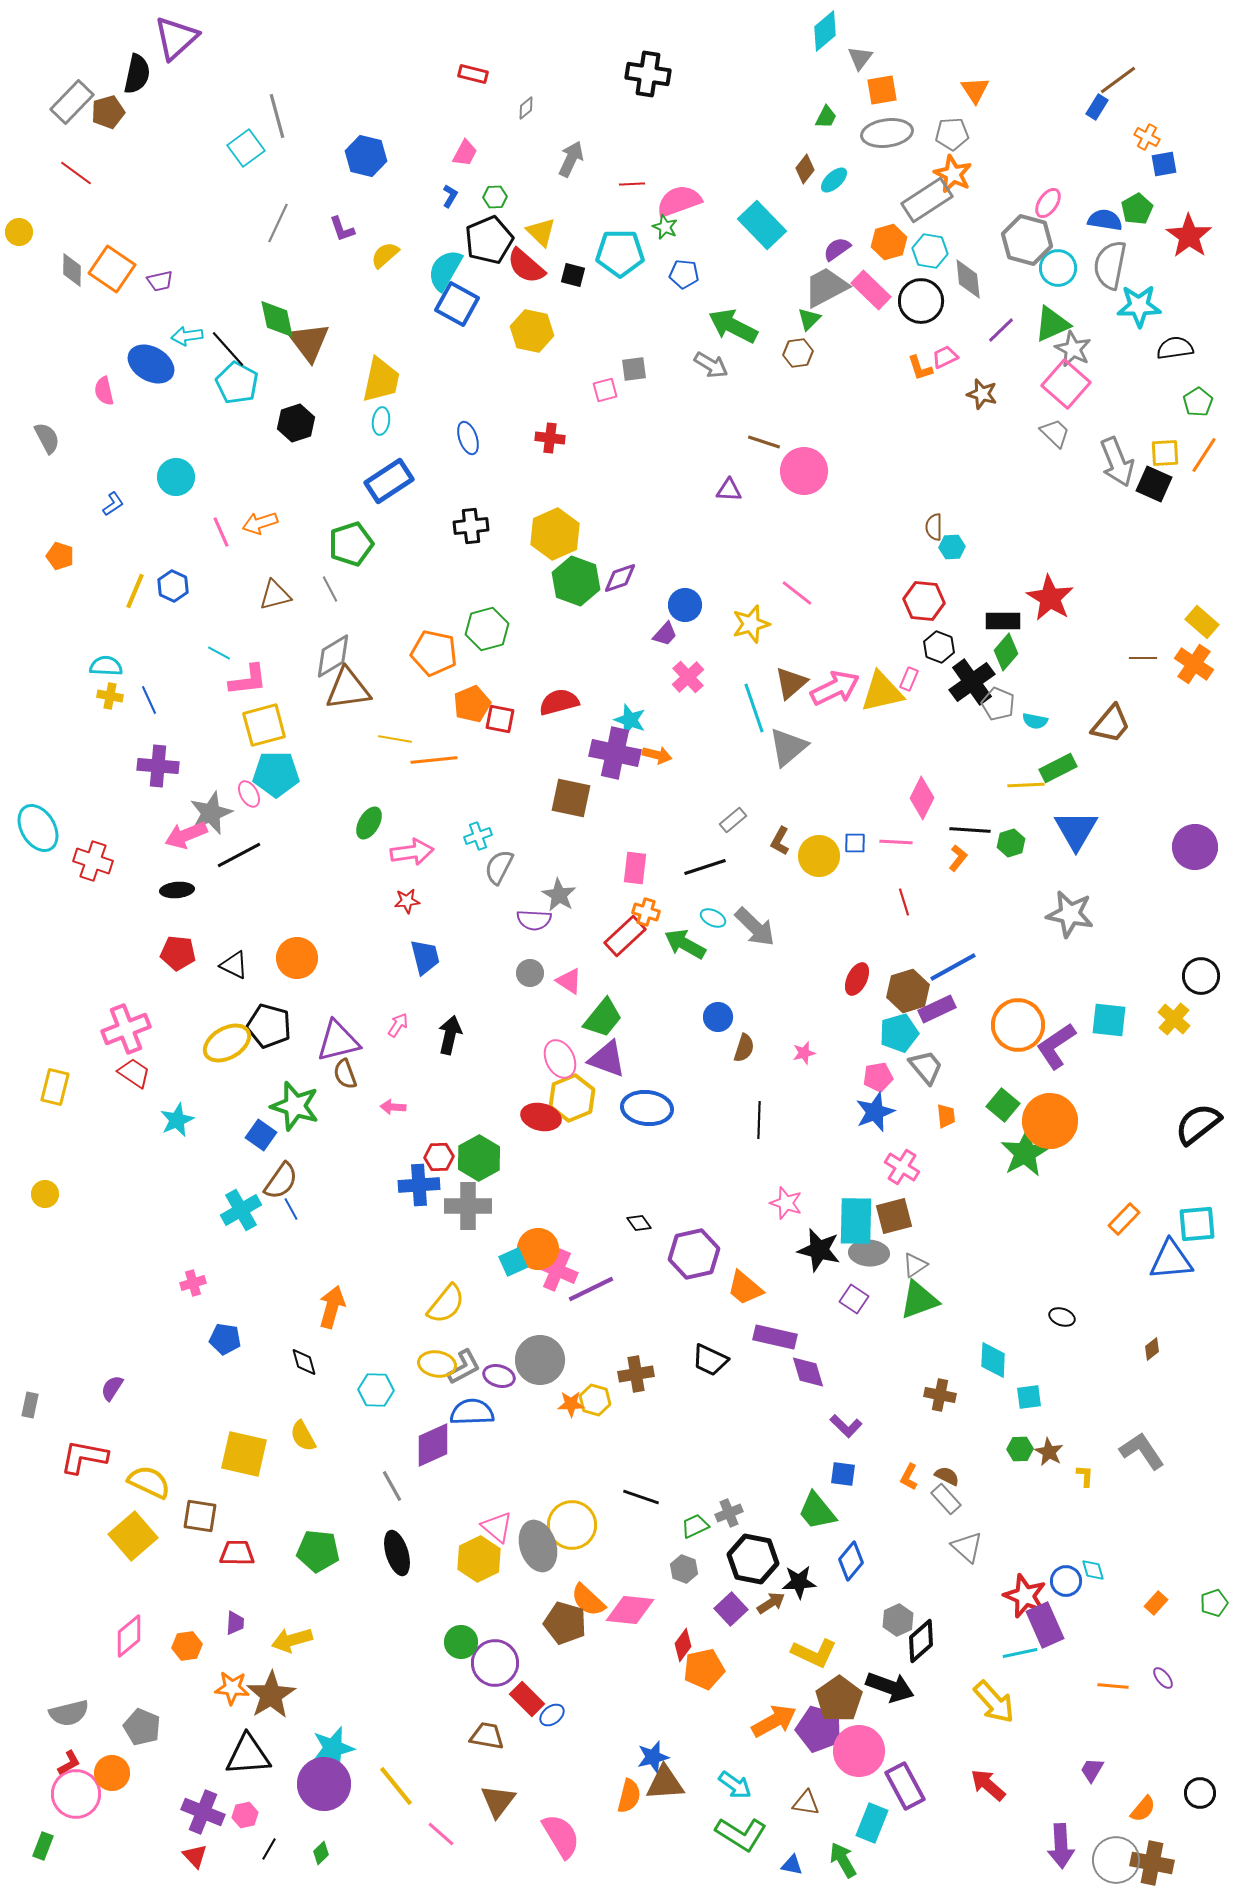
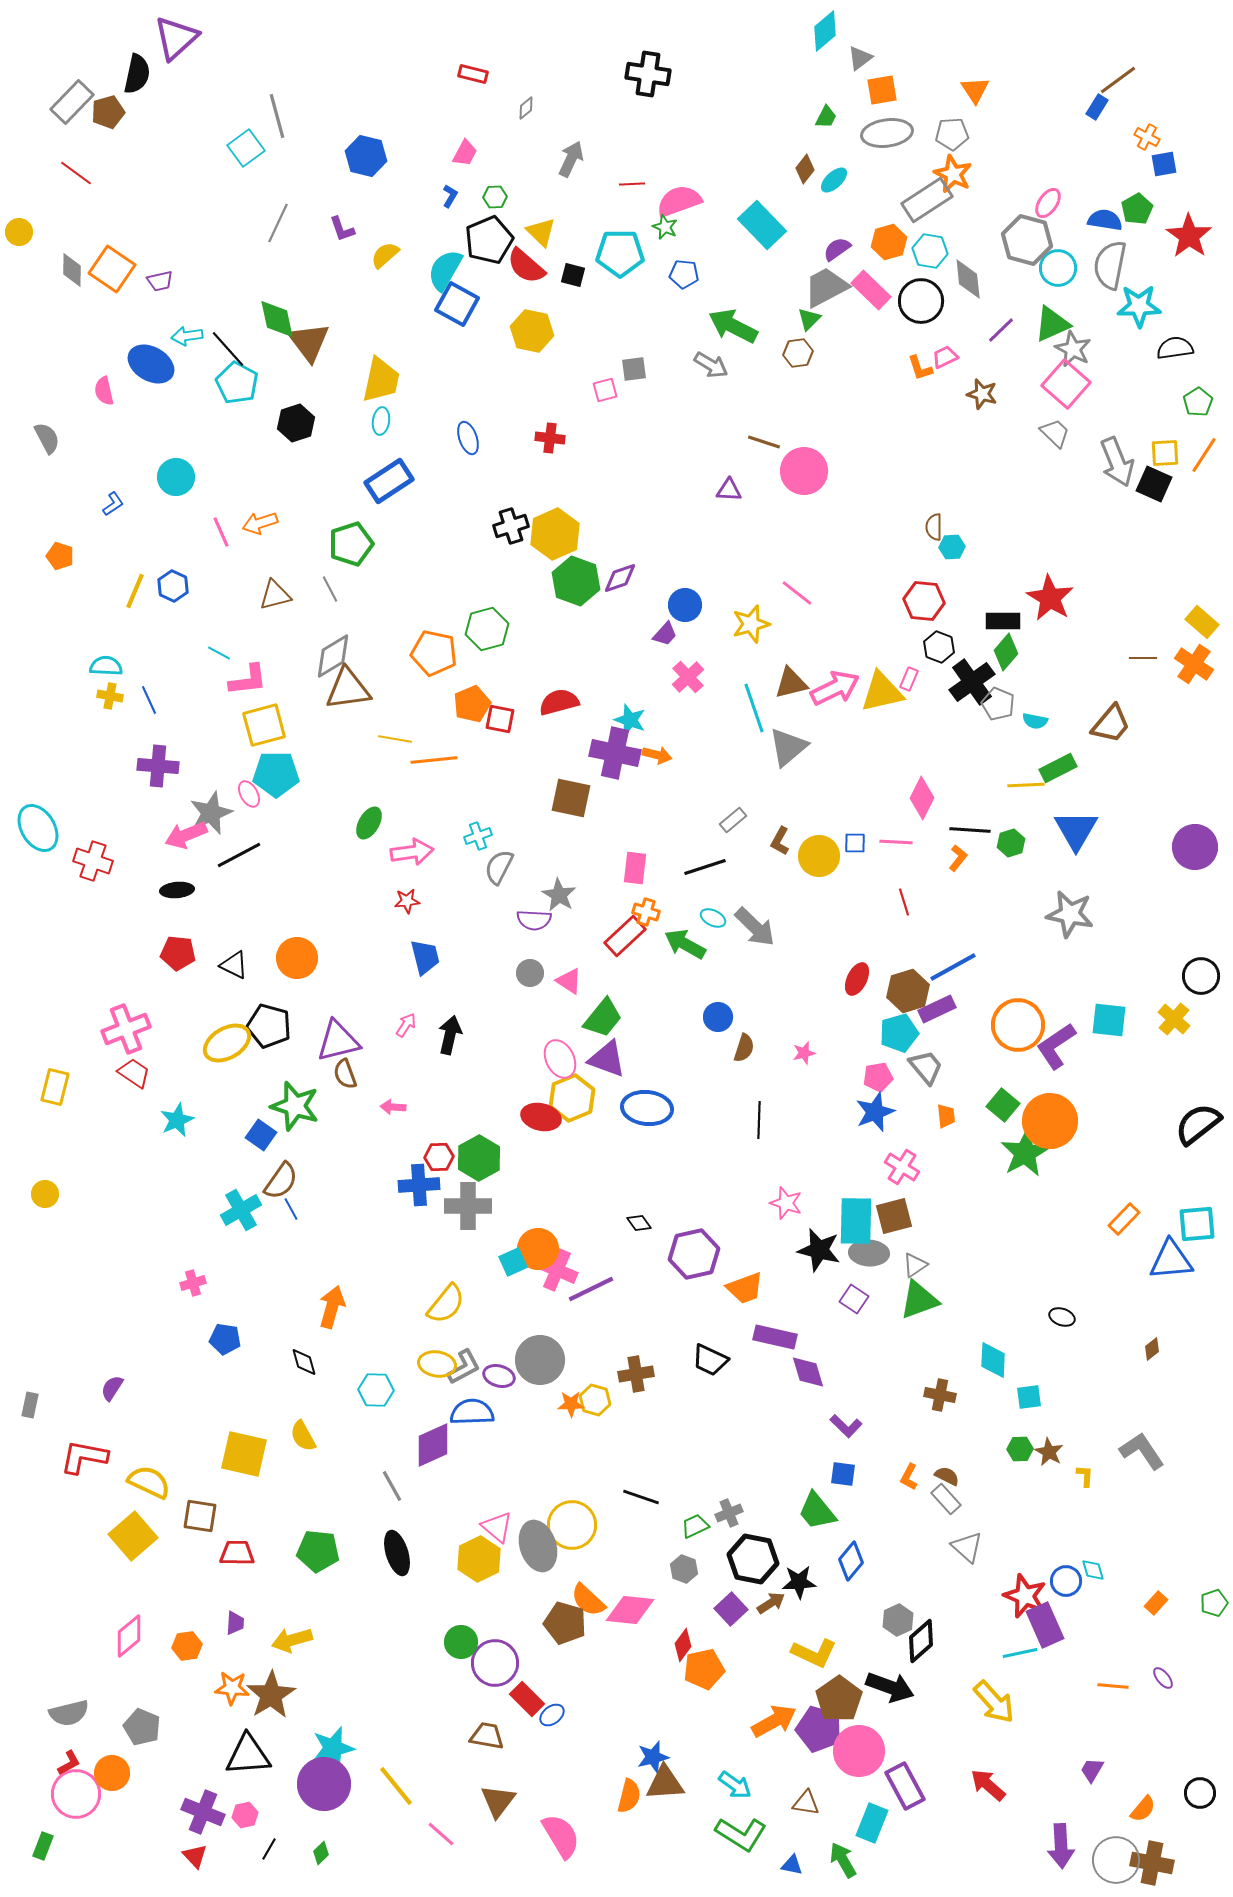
gray triangle at (860, 58): rotated 16 degrees clockwise
black cross at (471, 526): moved 40 px right; rotated 12 degrees counterclockwise
brown triangle at (791, 683): rotated 27 degrees clockwise
pink arrow at (398, 1025): moved 8 px right
orange trapezoid at (745, 1288): rotated 60 degrees counterclockwise
